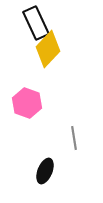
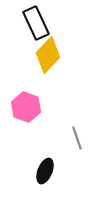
yellow diamond: moved 6 px down
pink hexagon: moved 1 px left, 4 px down
gray line: moved 3 px right; rotated 10 degrees counterclockwise
